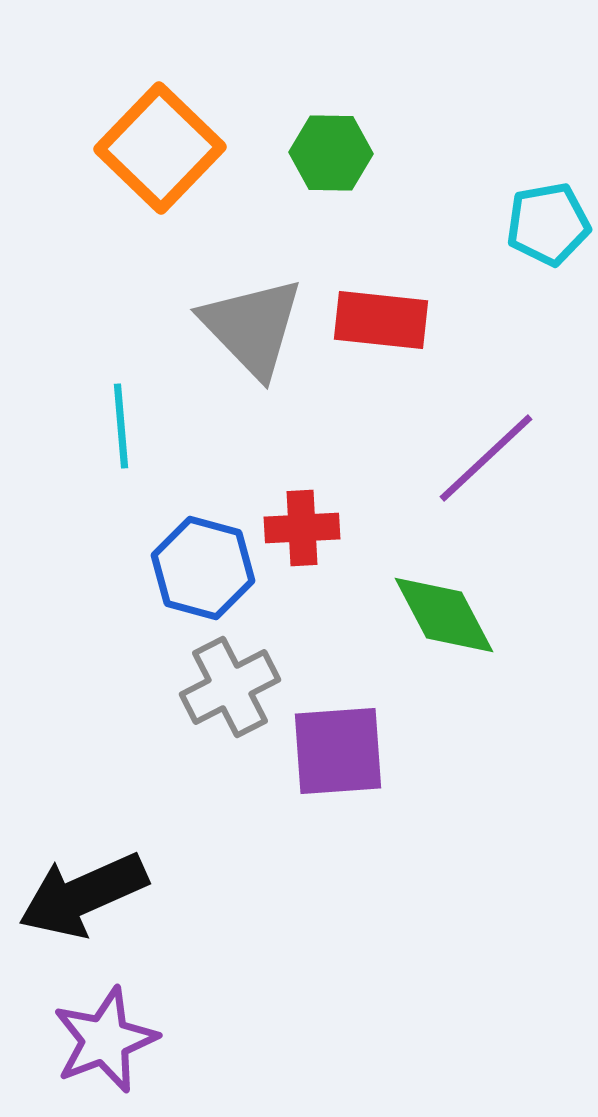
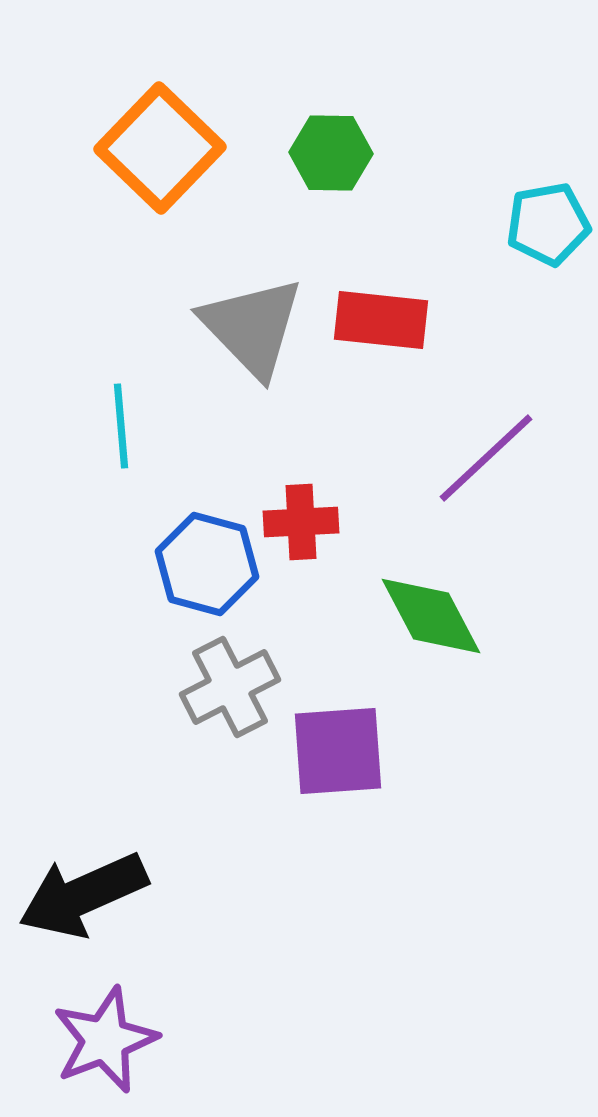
red cross: moved 1 px left, 6 px up
blue hexagon: moved 4 px right, 4 px up
green diamond: moved 13 px left, 1 px down
